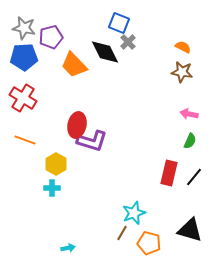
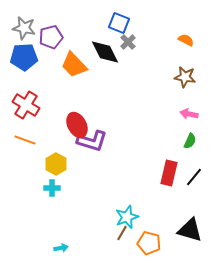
orange semicircle: moved 3 px right, 7 px up
brown star: moved 3 px right, 5 px down
red cross: moved 3 px right, 7 px down
red ellipse: rotated 40 degrees counterclockwise
cyan star: moved 7 px left, 4 px down
cyan arrow: moved 7 px left
